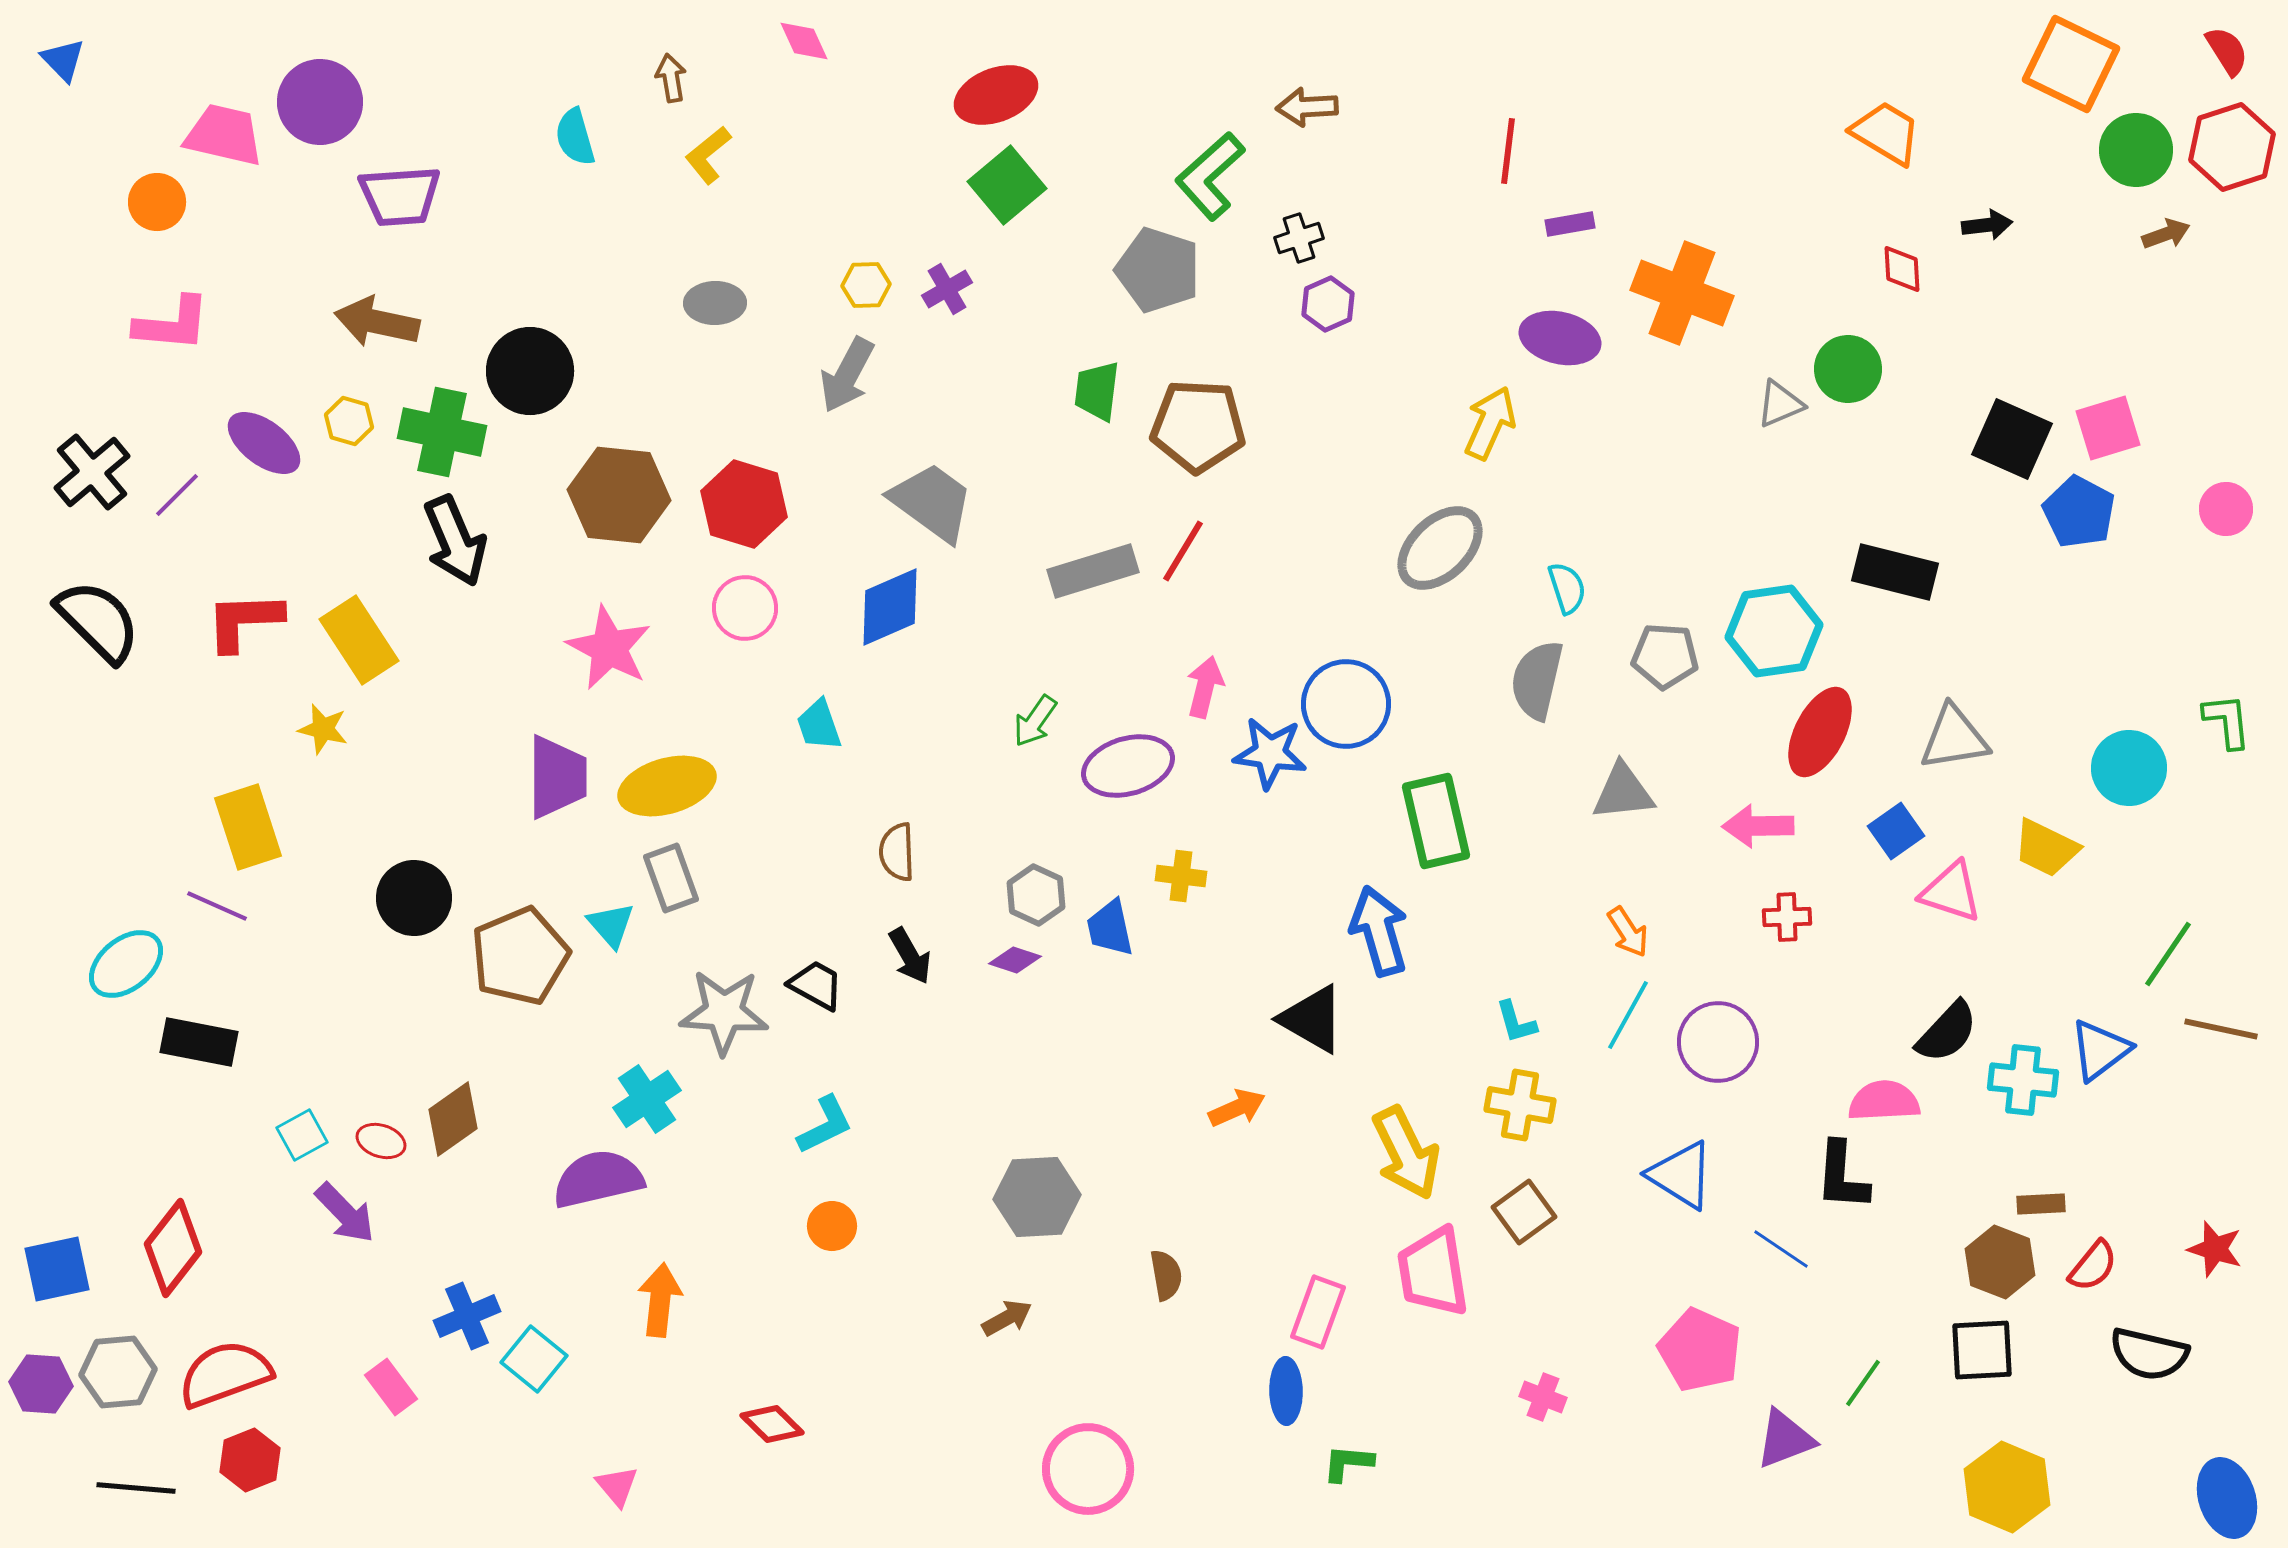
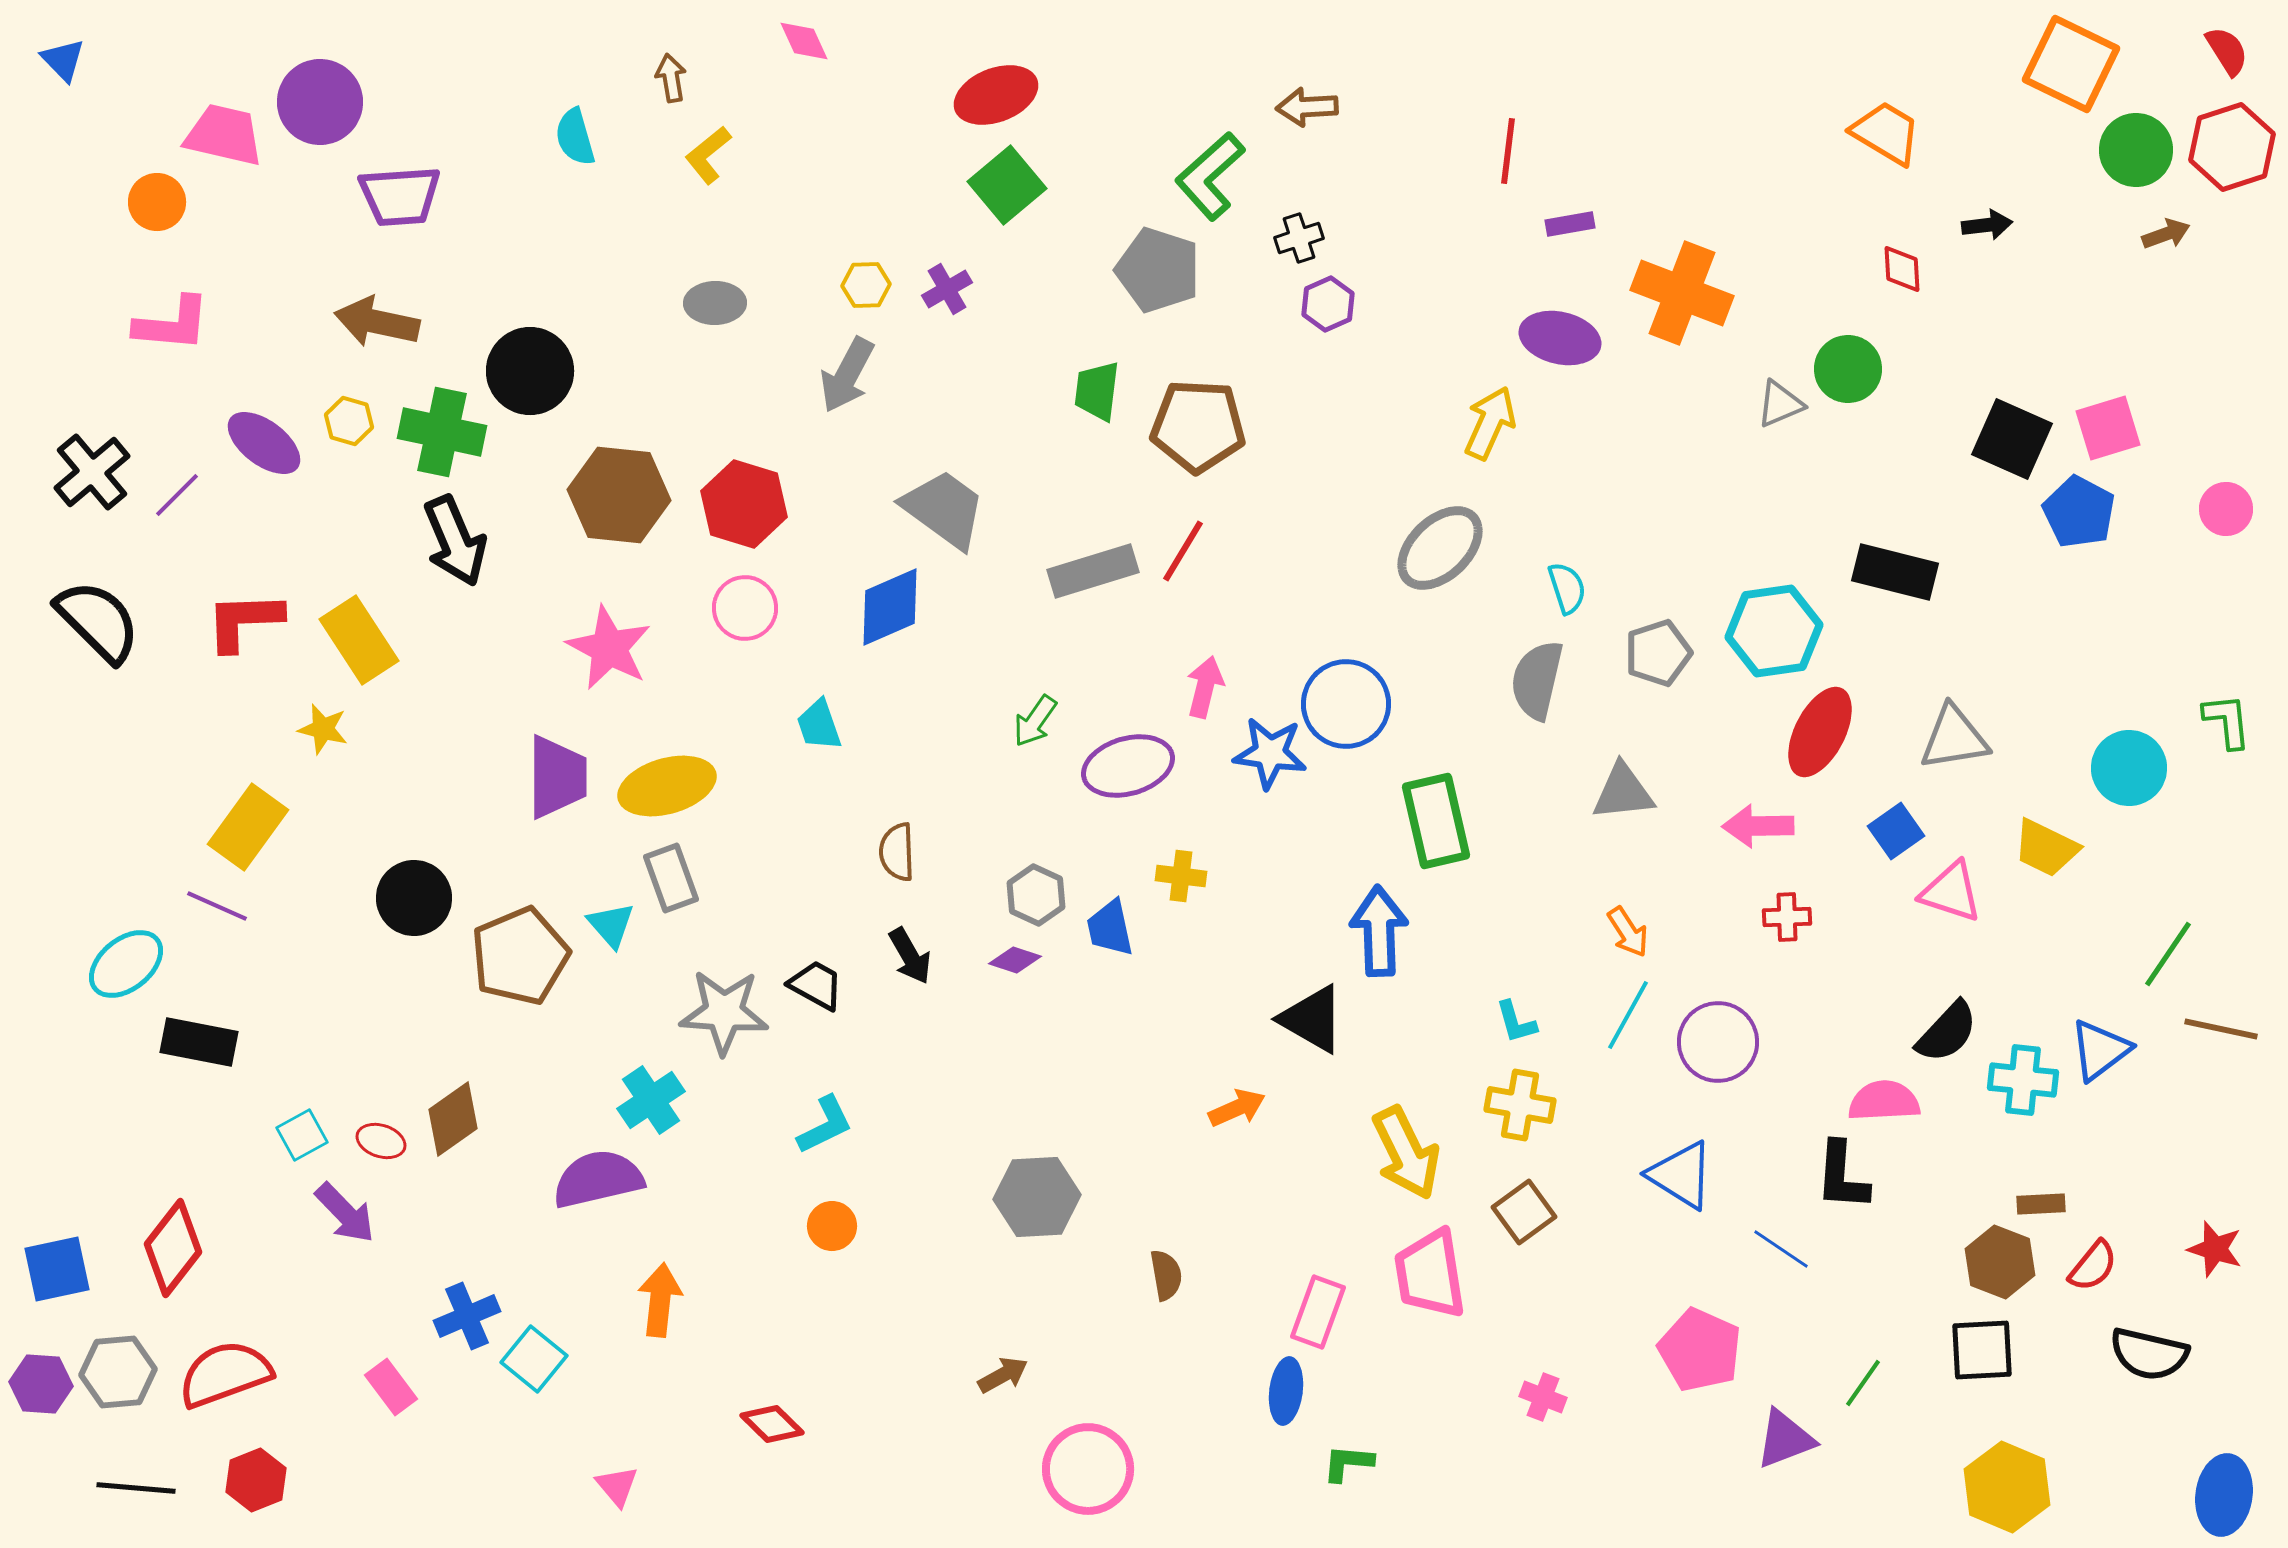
gray trapezoid at (932, 502): moved 12 px right, 7 px down
gray pentagon at (1665, 656): moved 7 px left, 3 px up; rotated 22 degrees counterclockwise
yellow rectangle at (248, 827): rotated 54 degrees clockwise
blue arrow at (1379, 931): rotated 14 degrees clockwise
cyan cross at (647, 1099): moved 4 px right, 1 px down
pink trapezoid at (1433, 1272): moved 3 px left, 2 px down
brown arrow at (1007, 1318): moved 4 px left, 57 px down
blue ellipse at (1286, 1391): rotated 8 degrees clockwise
red hexagon at (250, 1460): moved 6 px right, 20 px down
blue ellipse at (2227, 1498): moved 3 px left, 3 px up; rotated 26 degrees clockwise
